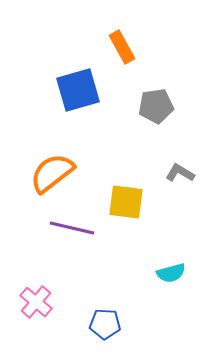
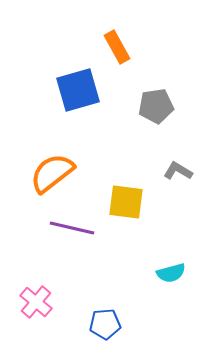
orange rectangle: moved 5 px left
gray L-shape: moved 2 px left, 2 px up
blue pentagon: rotated 8 degrees counterclockwise
